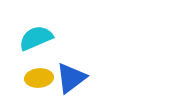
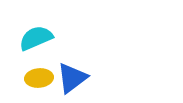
blue triangle: moved 1 px right
